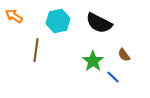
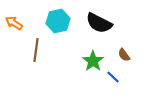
orange arrow: moved 7 px down
